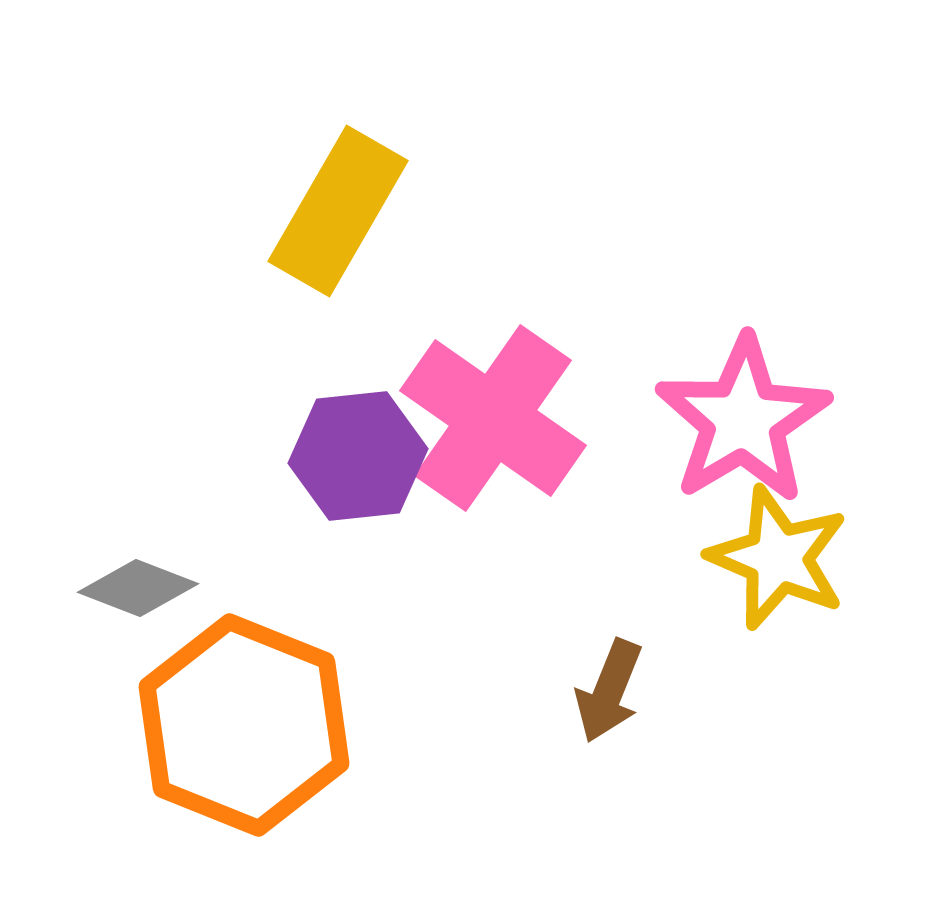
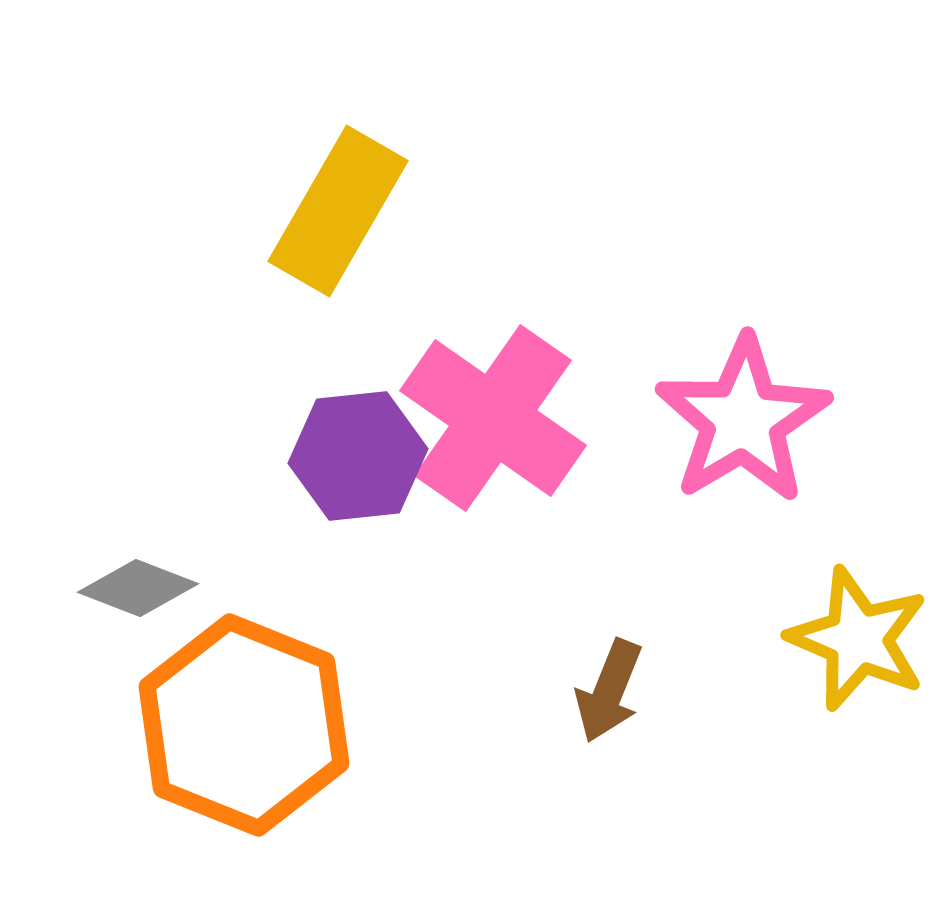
yellow star: moved 80 px right, 81 px down
